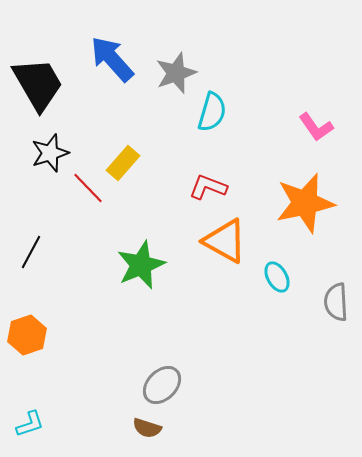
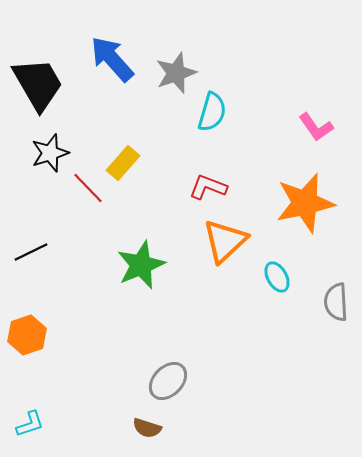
orange triangle: rotated 48 degrees clockwise
black line: rotated 36 degrees clockwise
gray ellipse: moved 6 px right, 4 px up
